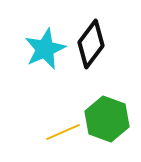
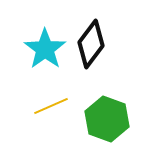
cyan star: rotated 12 degrees counterclockwise
yellow line: moved 12 px left, 26 px up
